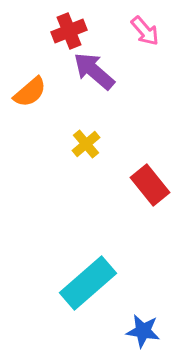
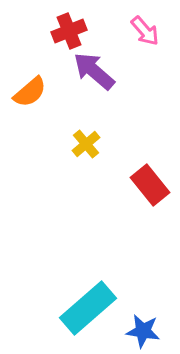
cyan rectangle: moved 25 px down
